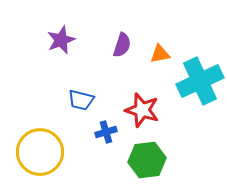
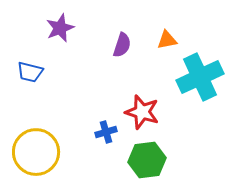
purple star: moved 1 px left, 12 px up
orange triangle: moved 7 px right, 14 px up
cyan cross: moved 4 px up
blue trapezoid: moved 51 px left, 28 px up
red star: moved 2 px down
yellow circle: moved 4 px left
